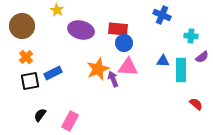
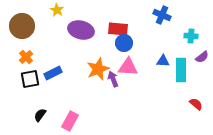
black square: moved 2 px up
